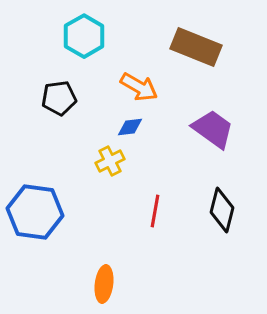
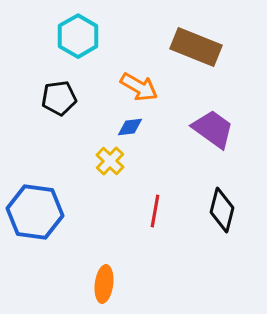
cyan hexagon: moved 6 px left
yellow cross: rotated 20 degrees counterclockwise
